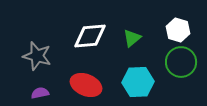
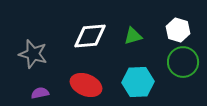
green triangle: moved 1 px right, 2 px up; rotated 24 degrees clockwise
gray star: moved 4 px left, 2 px up
green circle: moved 2 px right
